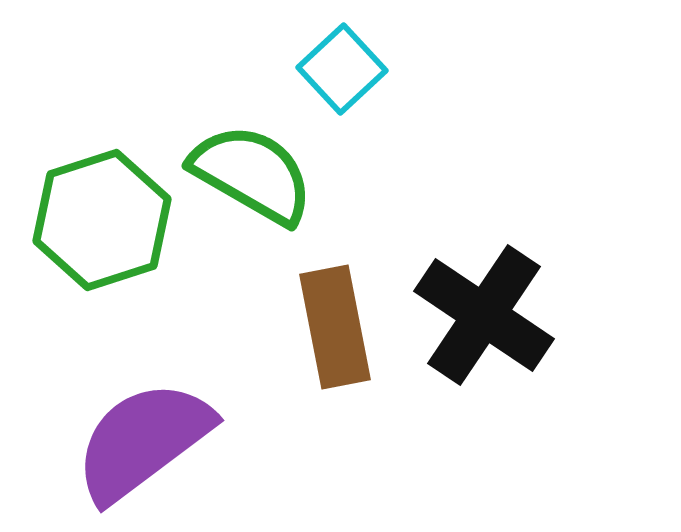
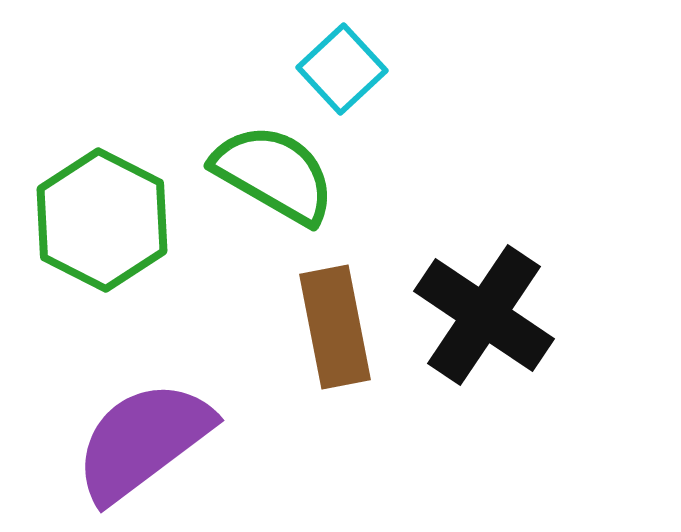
green semicircle: moved 22 px right
green hexagon: rotated 15 degrees counterclockwise
